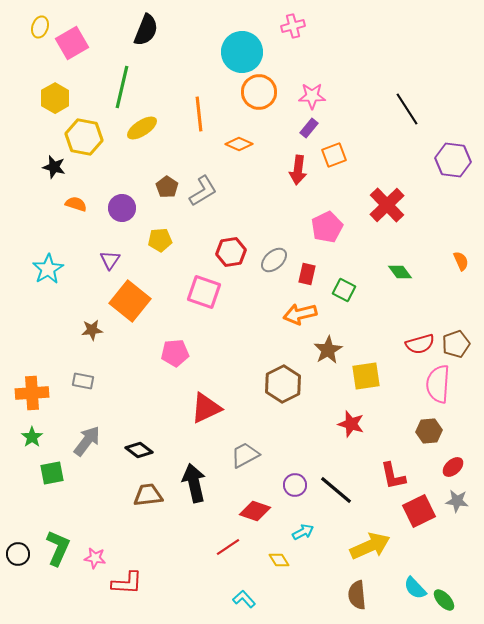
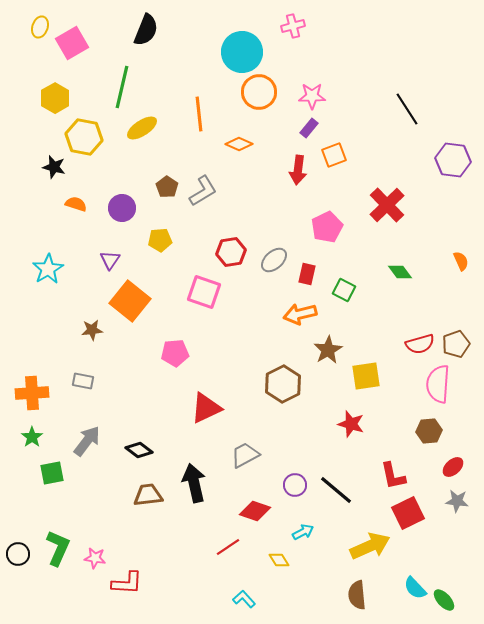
red square at (419, 511): moved 11 px left, 2 px down
